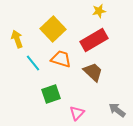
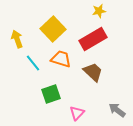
red rectangle: moved 1 px left, 1 px up
